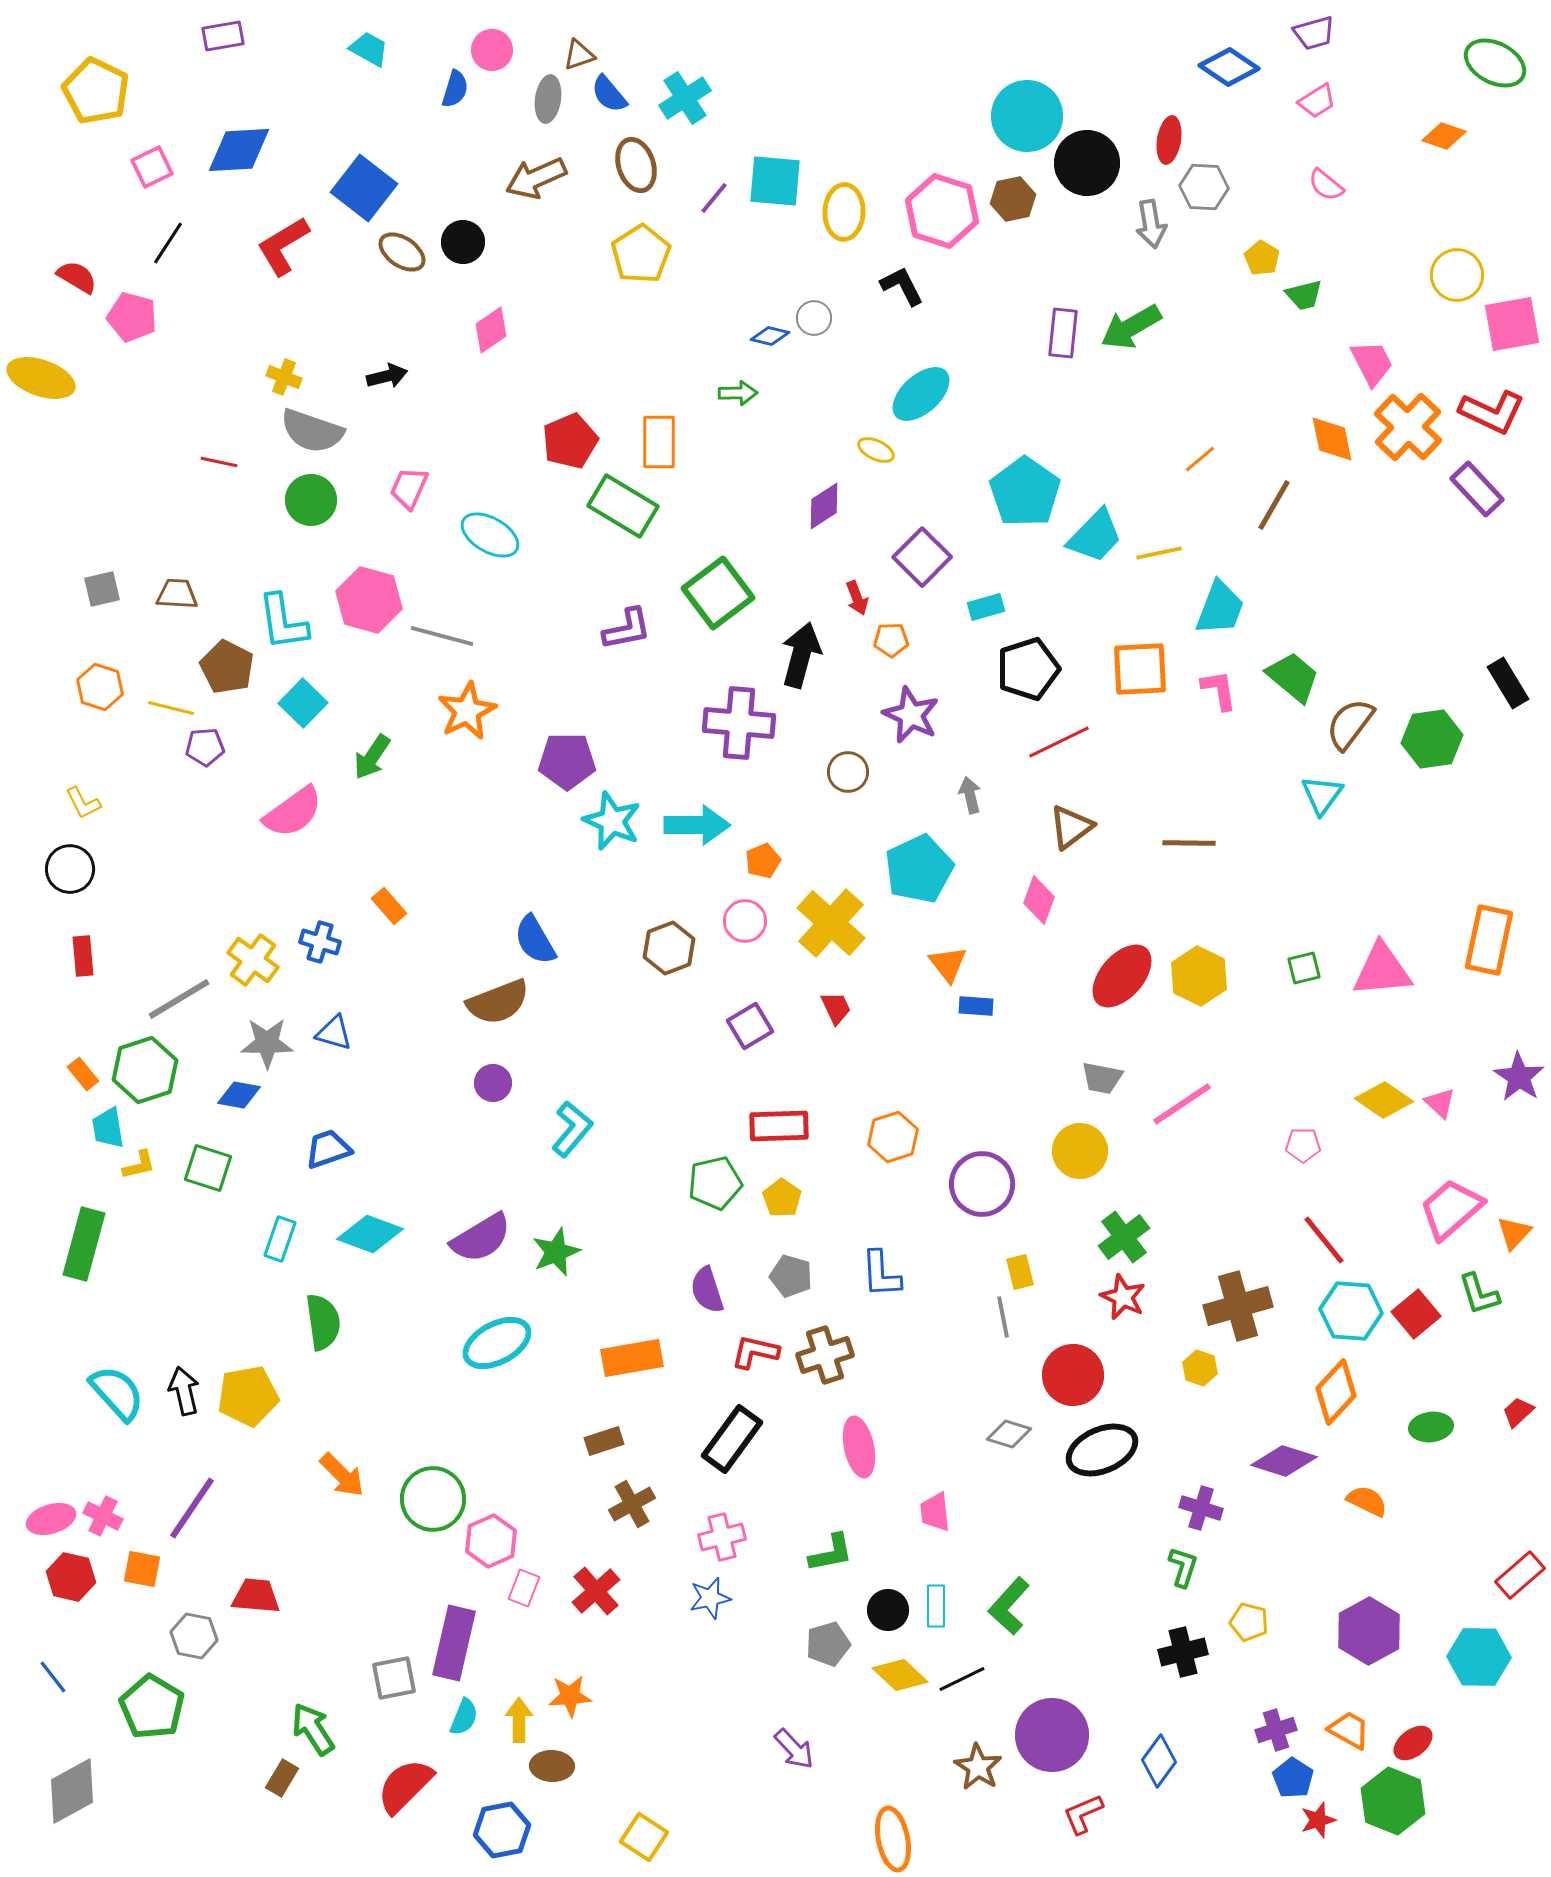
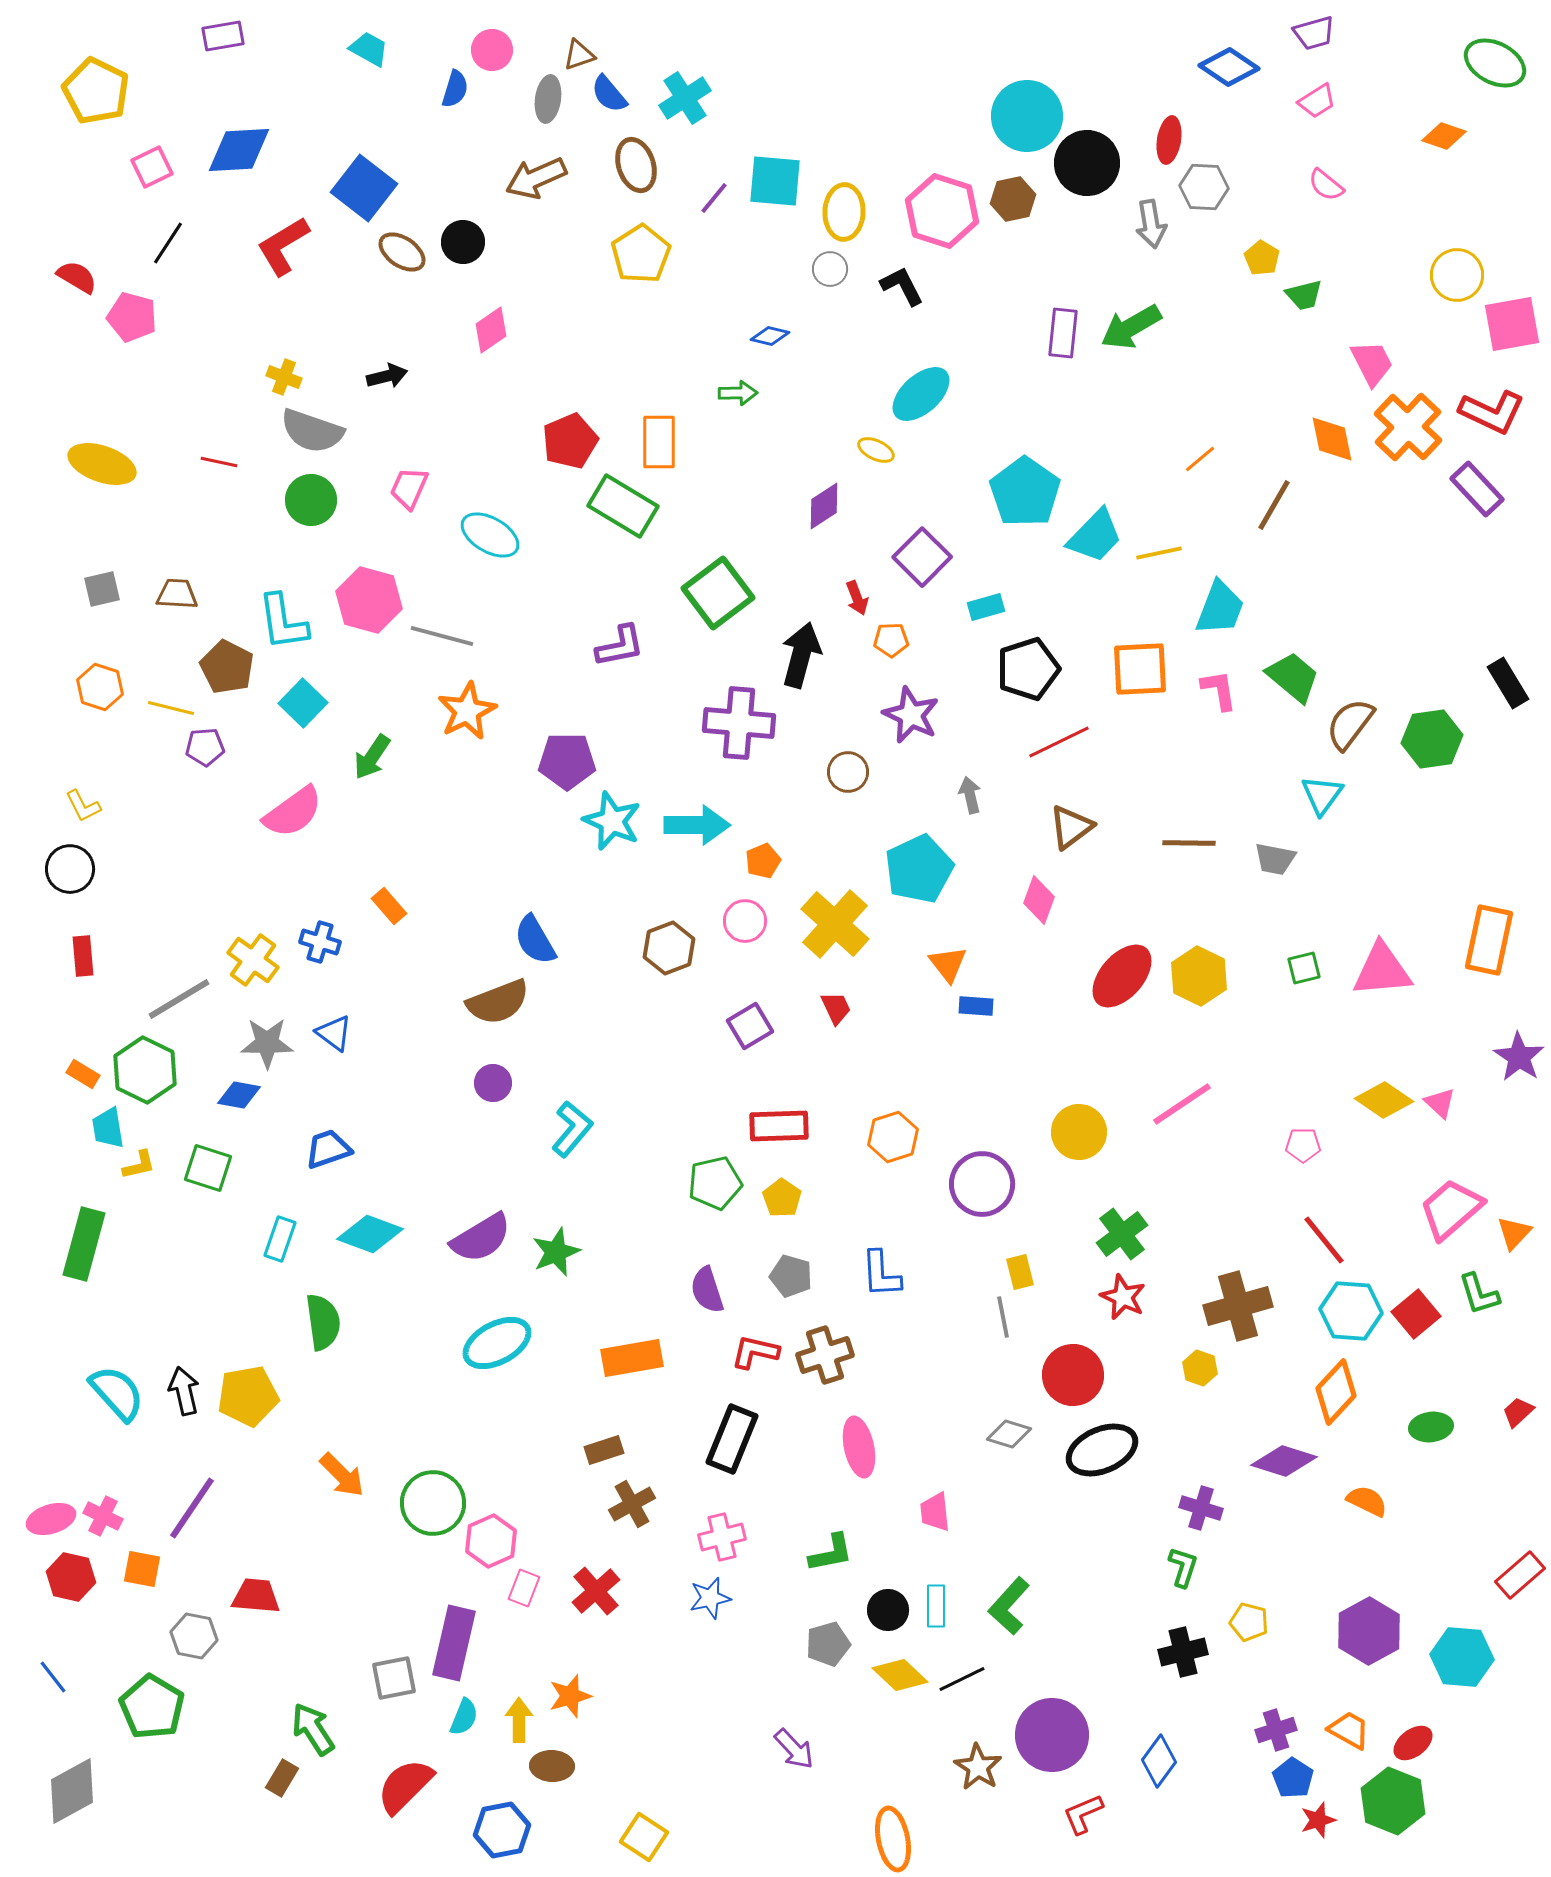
gray circle at (814, 318): moved 16 px right, 49 px up
yellow ellipse at (41, 378): moved 61 px right, 86 px down
purple L-shape at (627, 629): moved 7 px left, 17 px down
yellow L-shape at (83, 803): moved 3 px down
yellow cross at (831, 923): moved 4 px right, 1 px down
blue triangle at (334, 1033): rotated 21 degrees clockwise
green hexagon at (145, 1070): rotated 16 degrees counterclockwise
orange rectangle at (83, 1074): rotated 20 degrees counterclockwise
purple star at (1519, 1077): moved 20 px up
gray trapezoid at (1102, 1078): moved 173 px right, 219 px up
yellow circle at (1080, 1151): moved 1 px left, 19 px up
green cross at (1124, 1237): moved 2 px left, 3 px up
black rectangle at (732, 1439): rotated 14 degrees counterclockwise
brown rectangle at (604, 1441): moved 9 px down
green circle at (433, 1499): moved 4 px down
cyan hexagon at (1479, 1657): moved 17 px left; rotated 4 degrees clockwise
orange star at (570, 1696): rotated 12 degrees counterclockwise
